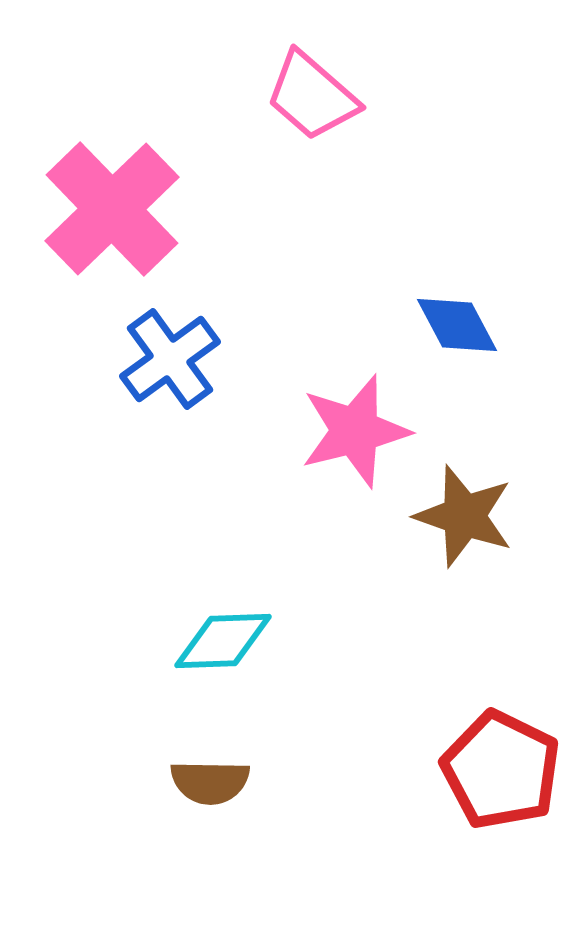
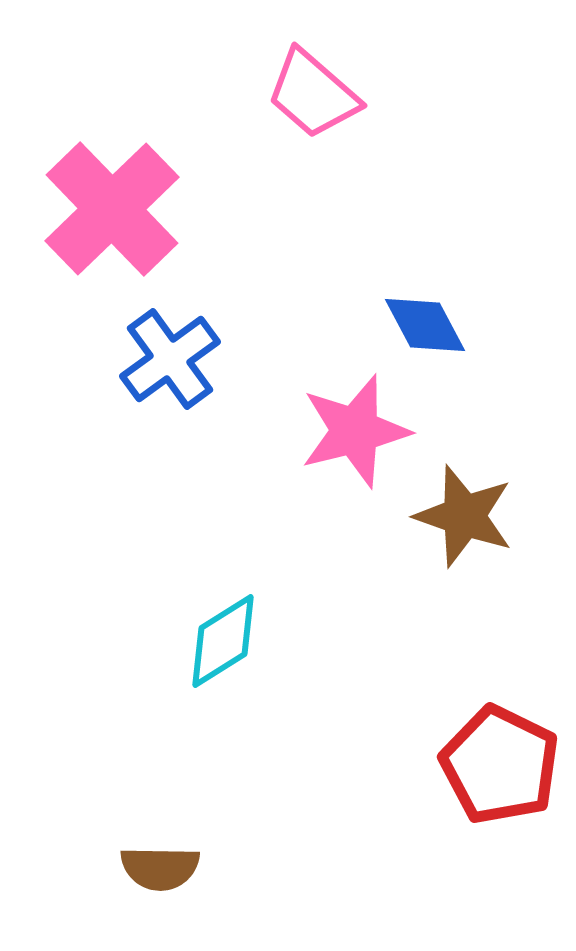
pink trapezoid: moved 1 px right, 2 px up
blue diamond: moved 32 px left
cyan diamond: rotated 30 degrees counterclockwise
red pentagon: moved 1 px left, 5 px up
brown semicircle: moved 50 px left, 86 px down
